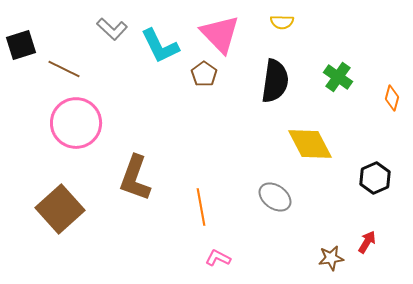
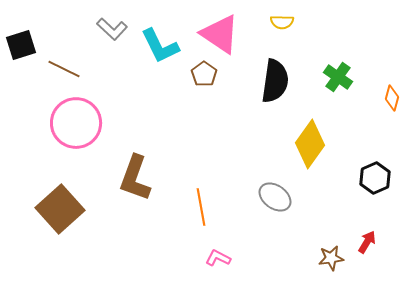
pink triangle: rotated 12 degrees counterclockwise
yellow diamond: rotated 63 degrees clockwise
